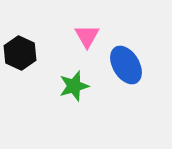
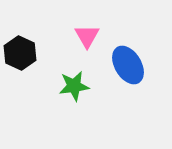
blue ellipse: moved 2 px right
green star: rotated 8 degrees clockwise
